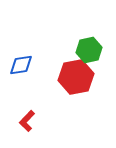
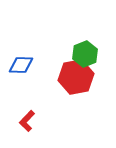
green hexagon: moved 4 px left, 4 px down; rotated 10 degrees counterclockwise
blue diamond: rotated 10 degrees clockwise
